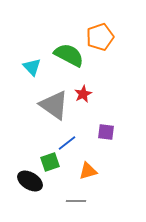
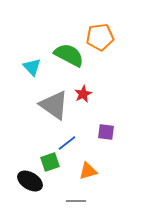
orange pentagon: rotated 12 degrees clockwise
